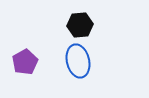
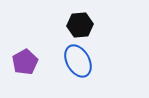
blue ellipse: rotated 16 degrees counterclockwise
